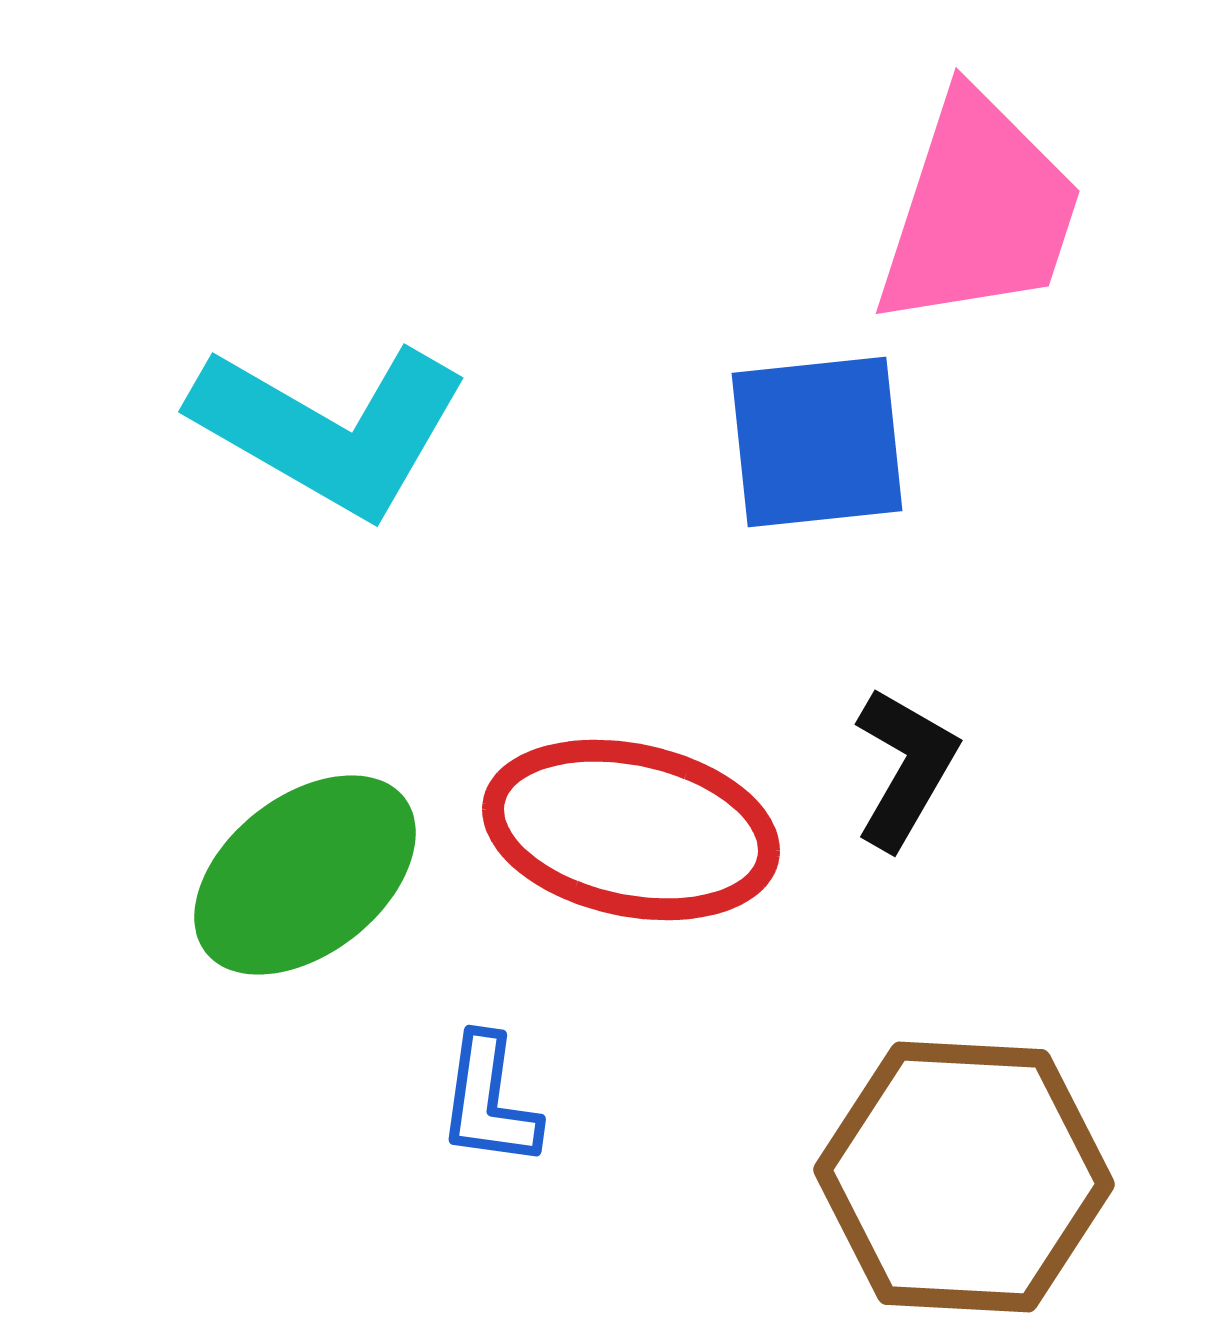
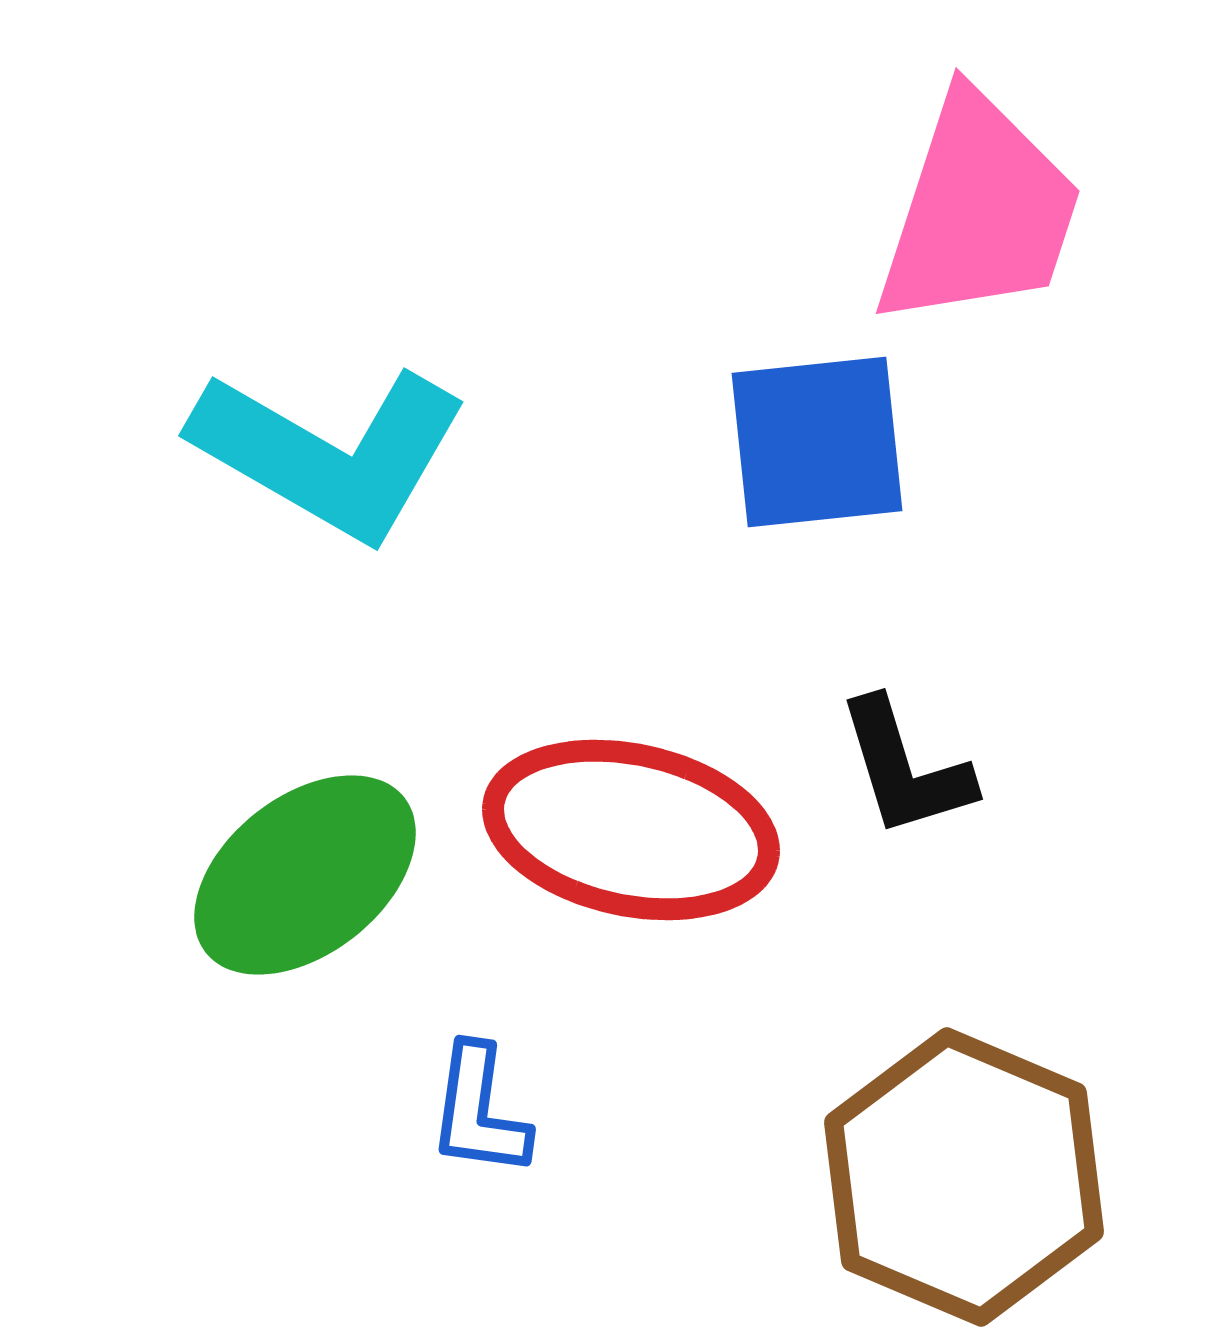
cyan L-shape: moved 24 px down
black L-shape: rotated 133 degrees clockwise
blue L-shape: moved 10 px left, 10 px down
brown hexagon: rotated 20 degrees clockwise
